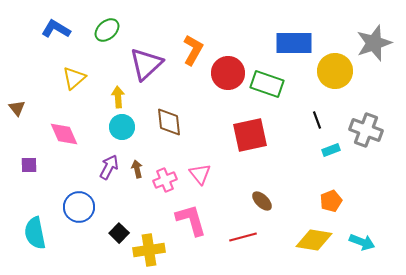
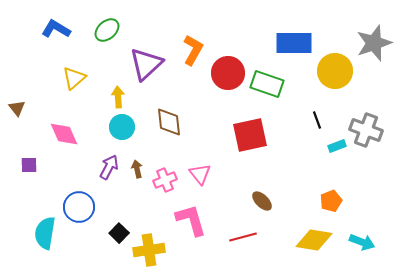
cyan rectangle: moved 6 px right, 4 px up
cyan semicircle: moved 10 px right; rotated 20 degrees clockwise
